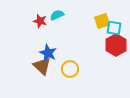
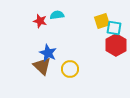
cyan semicircle: rotated 16 degrees clockwise
